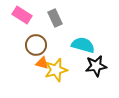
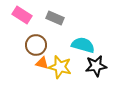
gray rectangle: rotated 42 degrees counterclockwise
yellow star: moved 4 px right, 3 px up; rotated 30 degrees clockwise
